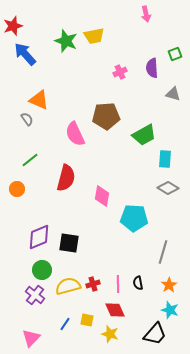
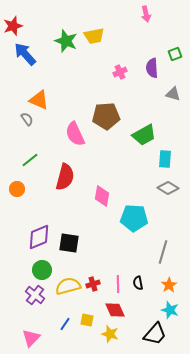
red semicircle: moved 1 px left, 1 px up
